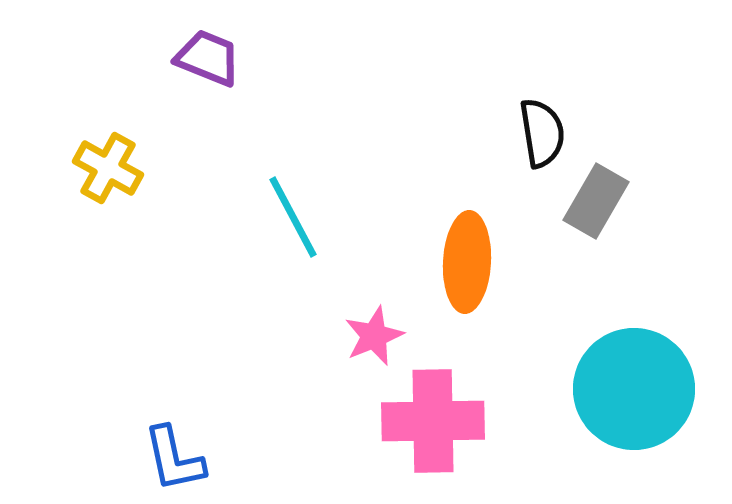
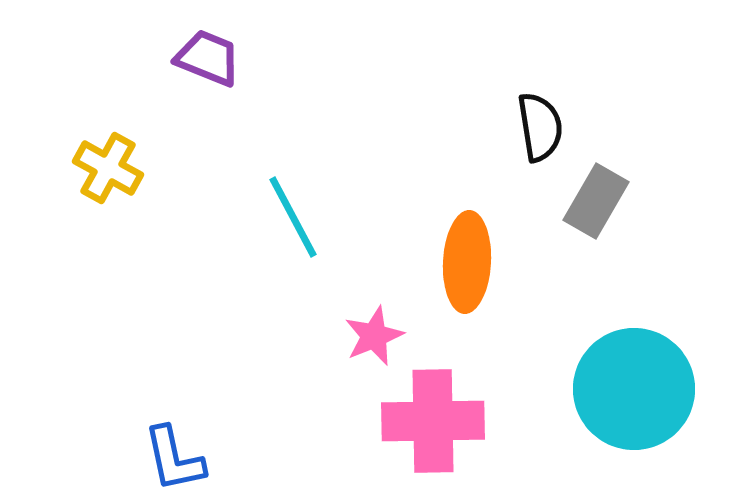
black semicircle: moved 2 px left, 6 px up
